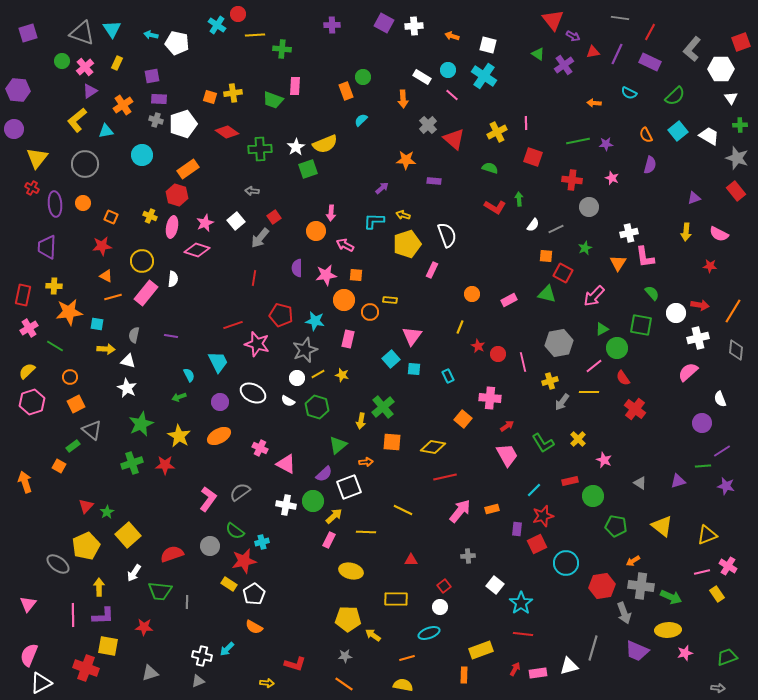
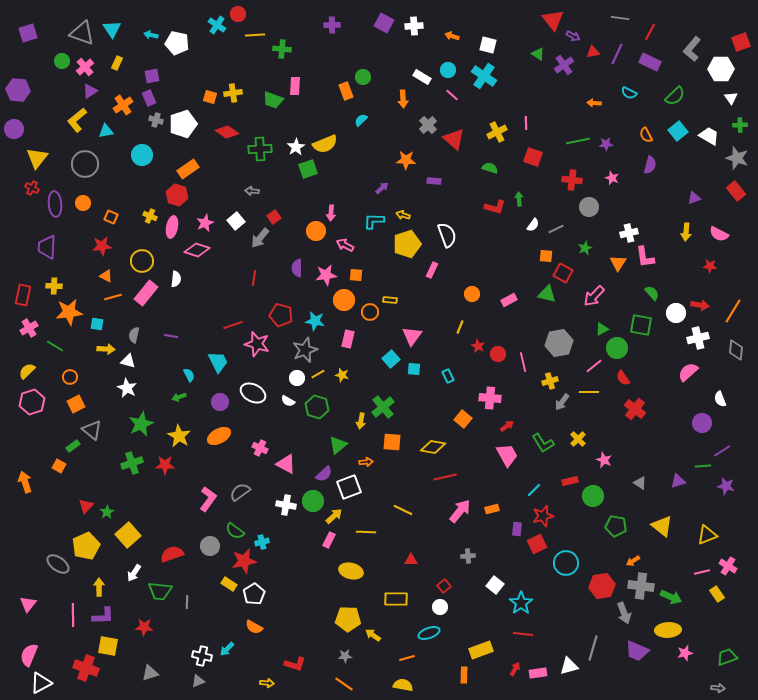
purple rectangle at (159, 99): moved 10 px left, 1 px up; rotated 63 degrees clockwise
red L-shape at (495, 207): rotated 15 degrees counterclockwise
white semicircle at (173, 279): moved 3 px right
